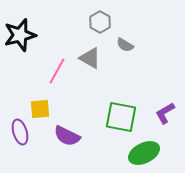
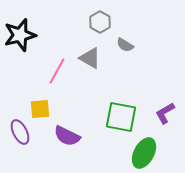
purple ellipse: rotated 10 degrees counterclockwise
green ellipse: rotated 36 degrees counterclockwise
